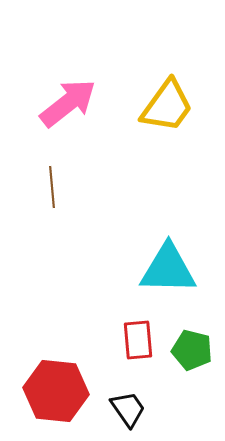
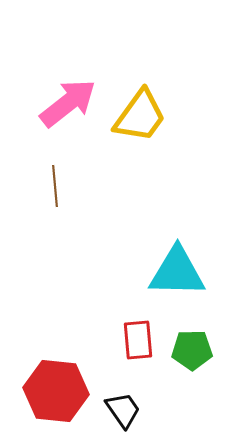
yellow trapezoid: moved 27 px left, 10 px down
brown line: moved 3 px right, 1 px up
cyan triangle: moved 9 px right, 3 px down
green pentagon: rotated 15 degrees counterclockwise
black trapezoid: moved 5 px left, 1 px down
